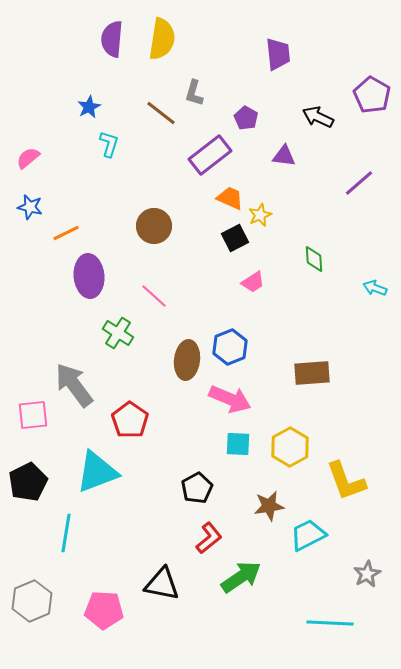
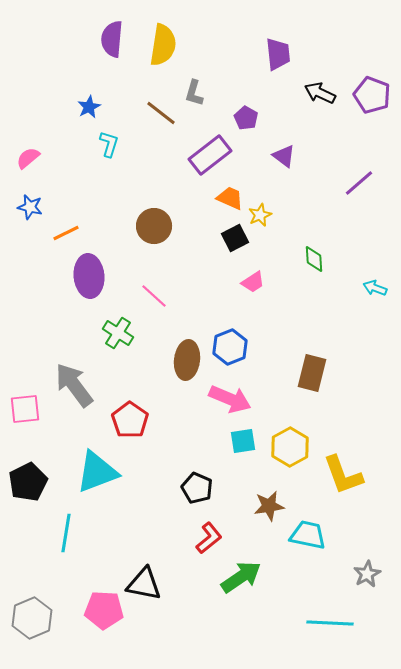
yellow semicircle at (162, 39): moved 1 px right, 6 px down
purple pentagon at (372, 95): rotated 9 degrees counterclockwise
black arrow at (318, 117): moved 2 px right, 24 px up
purple triangle at (284, 156): rotated 30 degrees clockwise
brown rectangle at (312, 373): rotated 72 degrees counterclockwise
pink square at (33, 415): moved 8 px left, 6 px up
cyan square at (238, 444): moved 5 px right, 3 px up; rotated 12 degrees counterclockwise
yellow L-shape at (346, 481): moved 3 px left, 6 px up
black pentagon at (197, 488): rotated 20 degrees counterclockwise
cyan trapezoid at (308, 535): rotated 39 degrees clockwise
black triangle at (162, 584): moved 18 px left
gray hexagon at (32, 601): moved 17 px down
